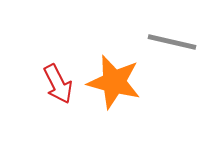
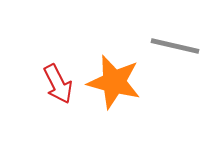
gray line: moved 3 px right, 4 px down
